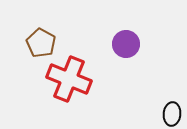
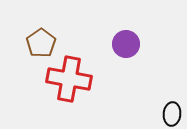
brown pentagon: rotated 8 degrees clockwise
red cross: rotated 12 degrees counterclockwise
